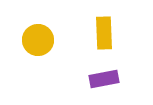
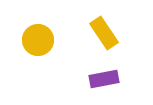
yellow rectangle: rotated 32 degrees counterclockwise
